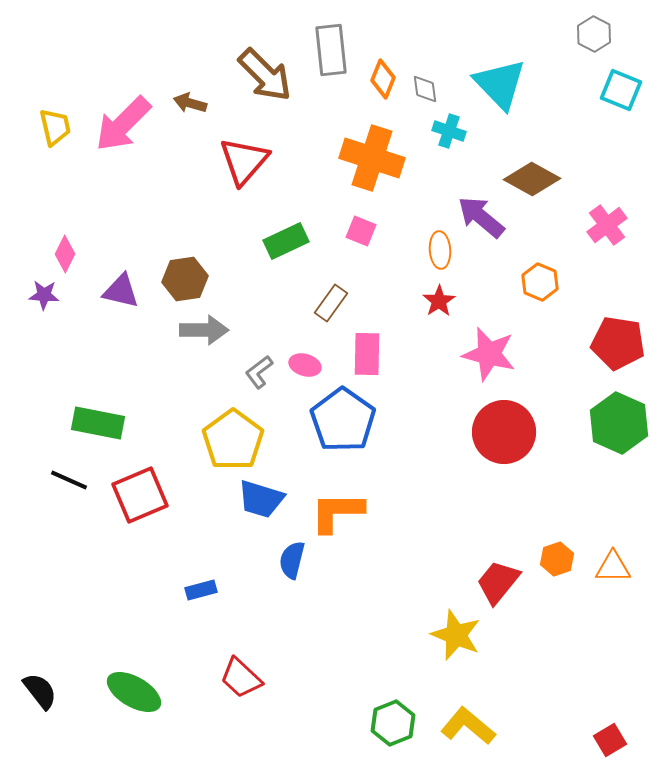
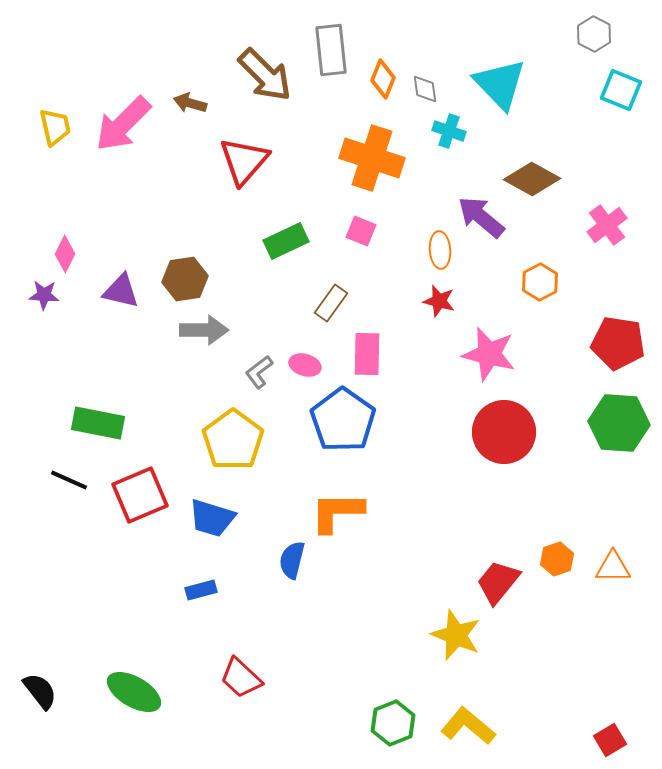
orange hexagon at (540, 282): rotated 9 degrees clockwise
red star at (439, 301): rotated 24 degrees counterclockwise
green hexagon at (619, 423): rotated 20 degrees counterclockwise
blue trapezoid at (261, 499): moved 49 px left, 19 px down
